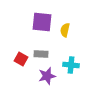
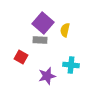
purple square: moved 1 px right, 1 px down; rotated 35 degrees clockwise
gray rectangle: moved 1 px left, 14 px up
red square: moved 2 px up
